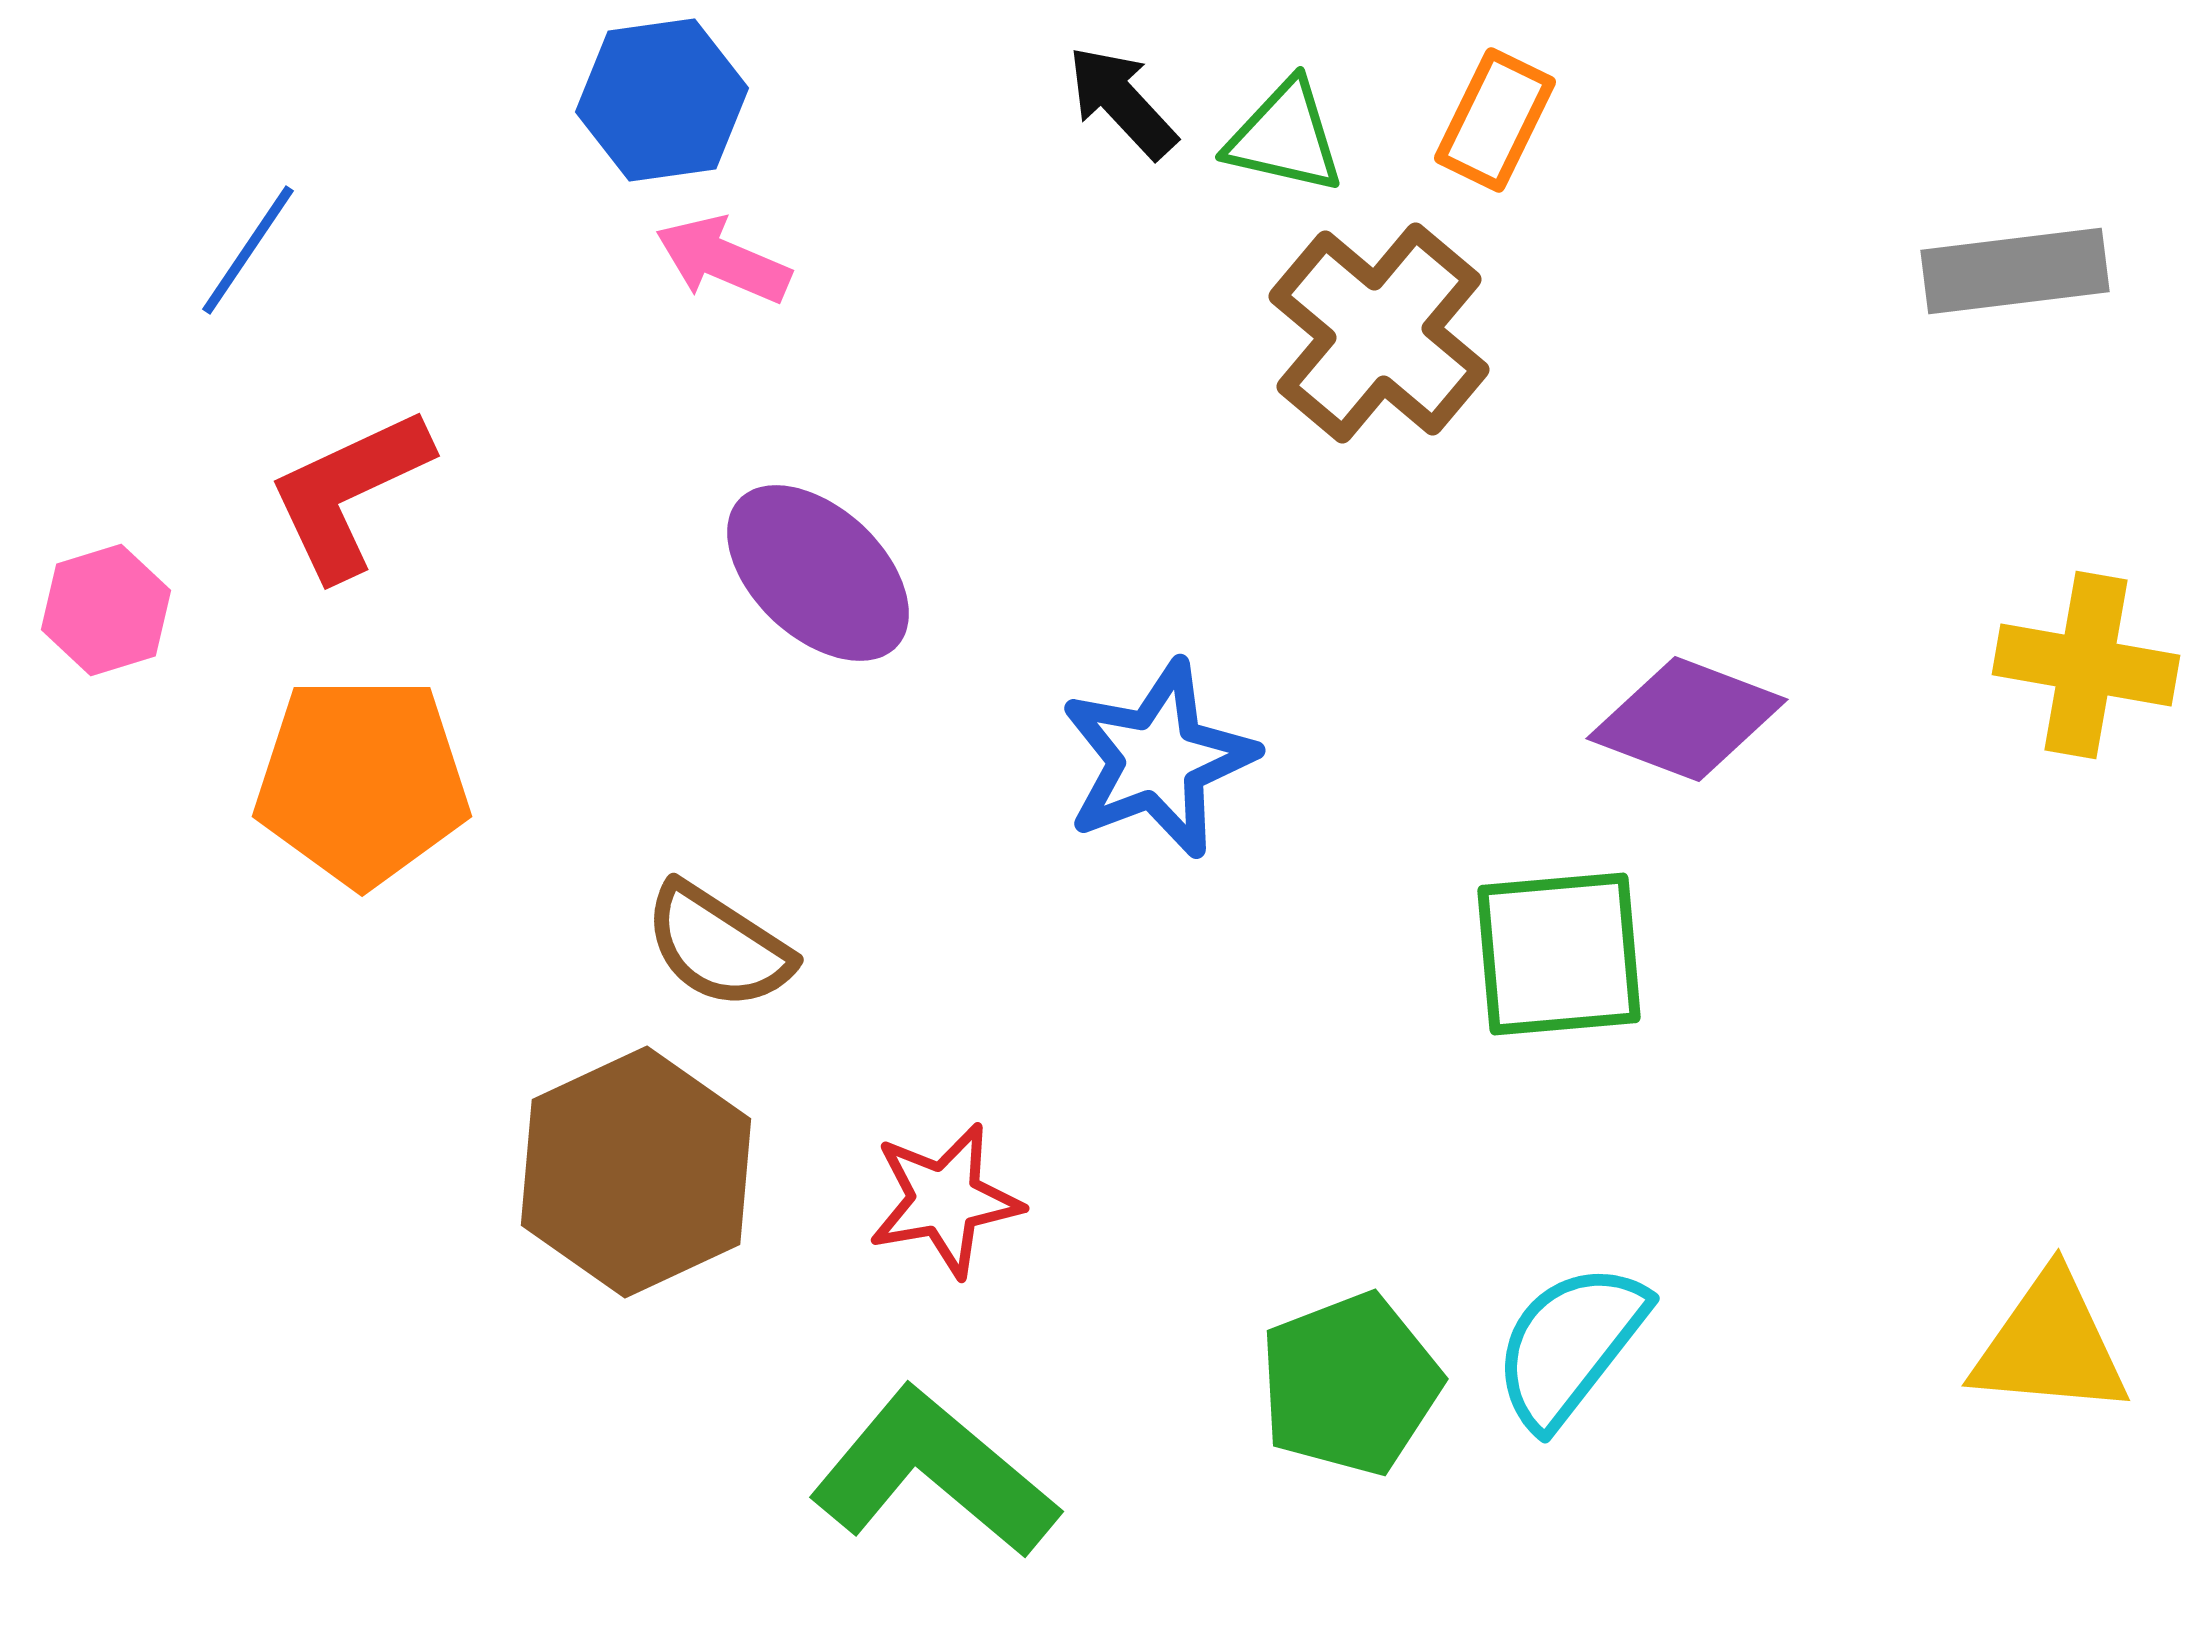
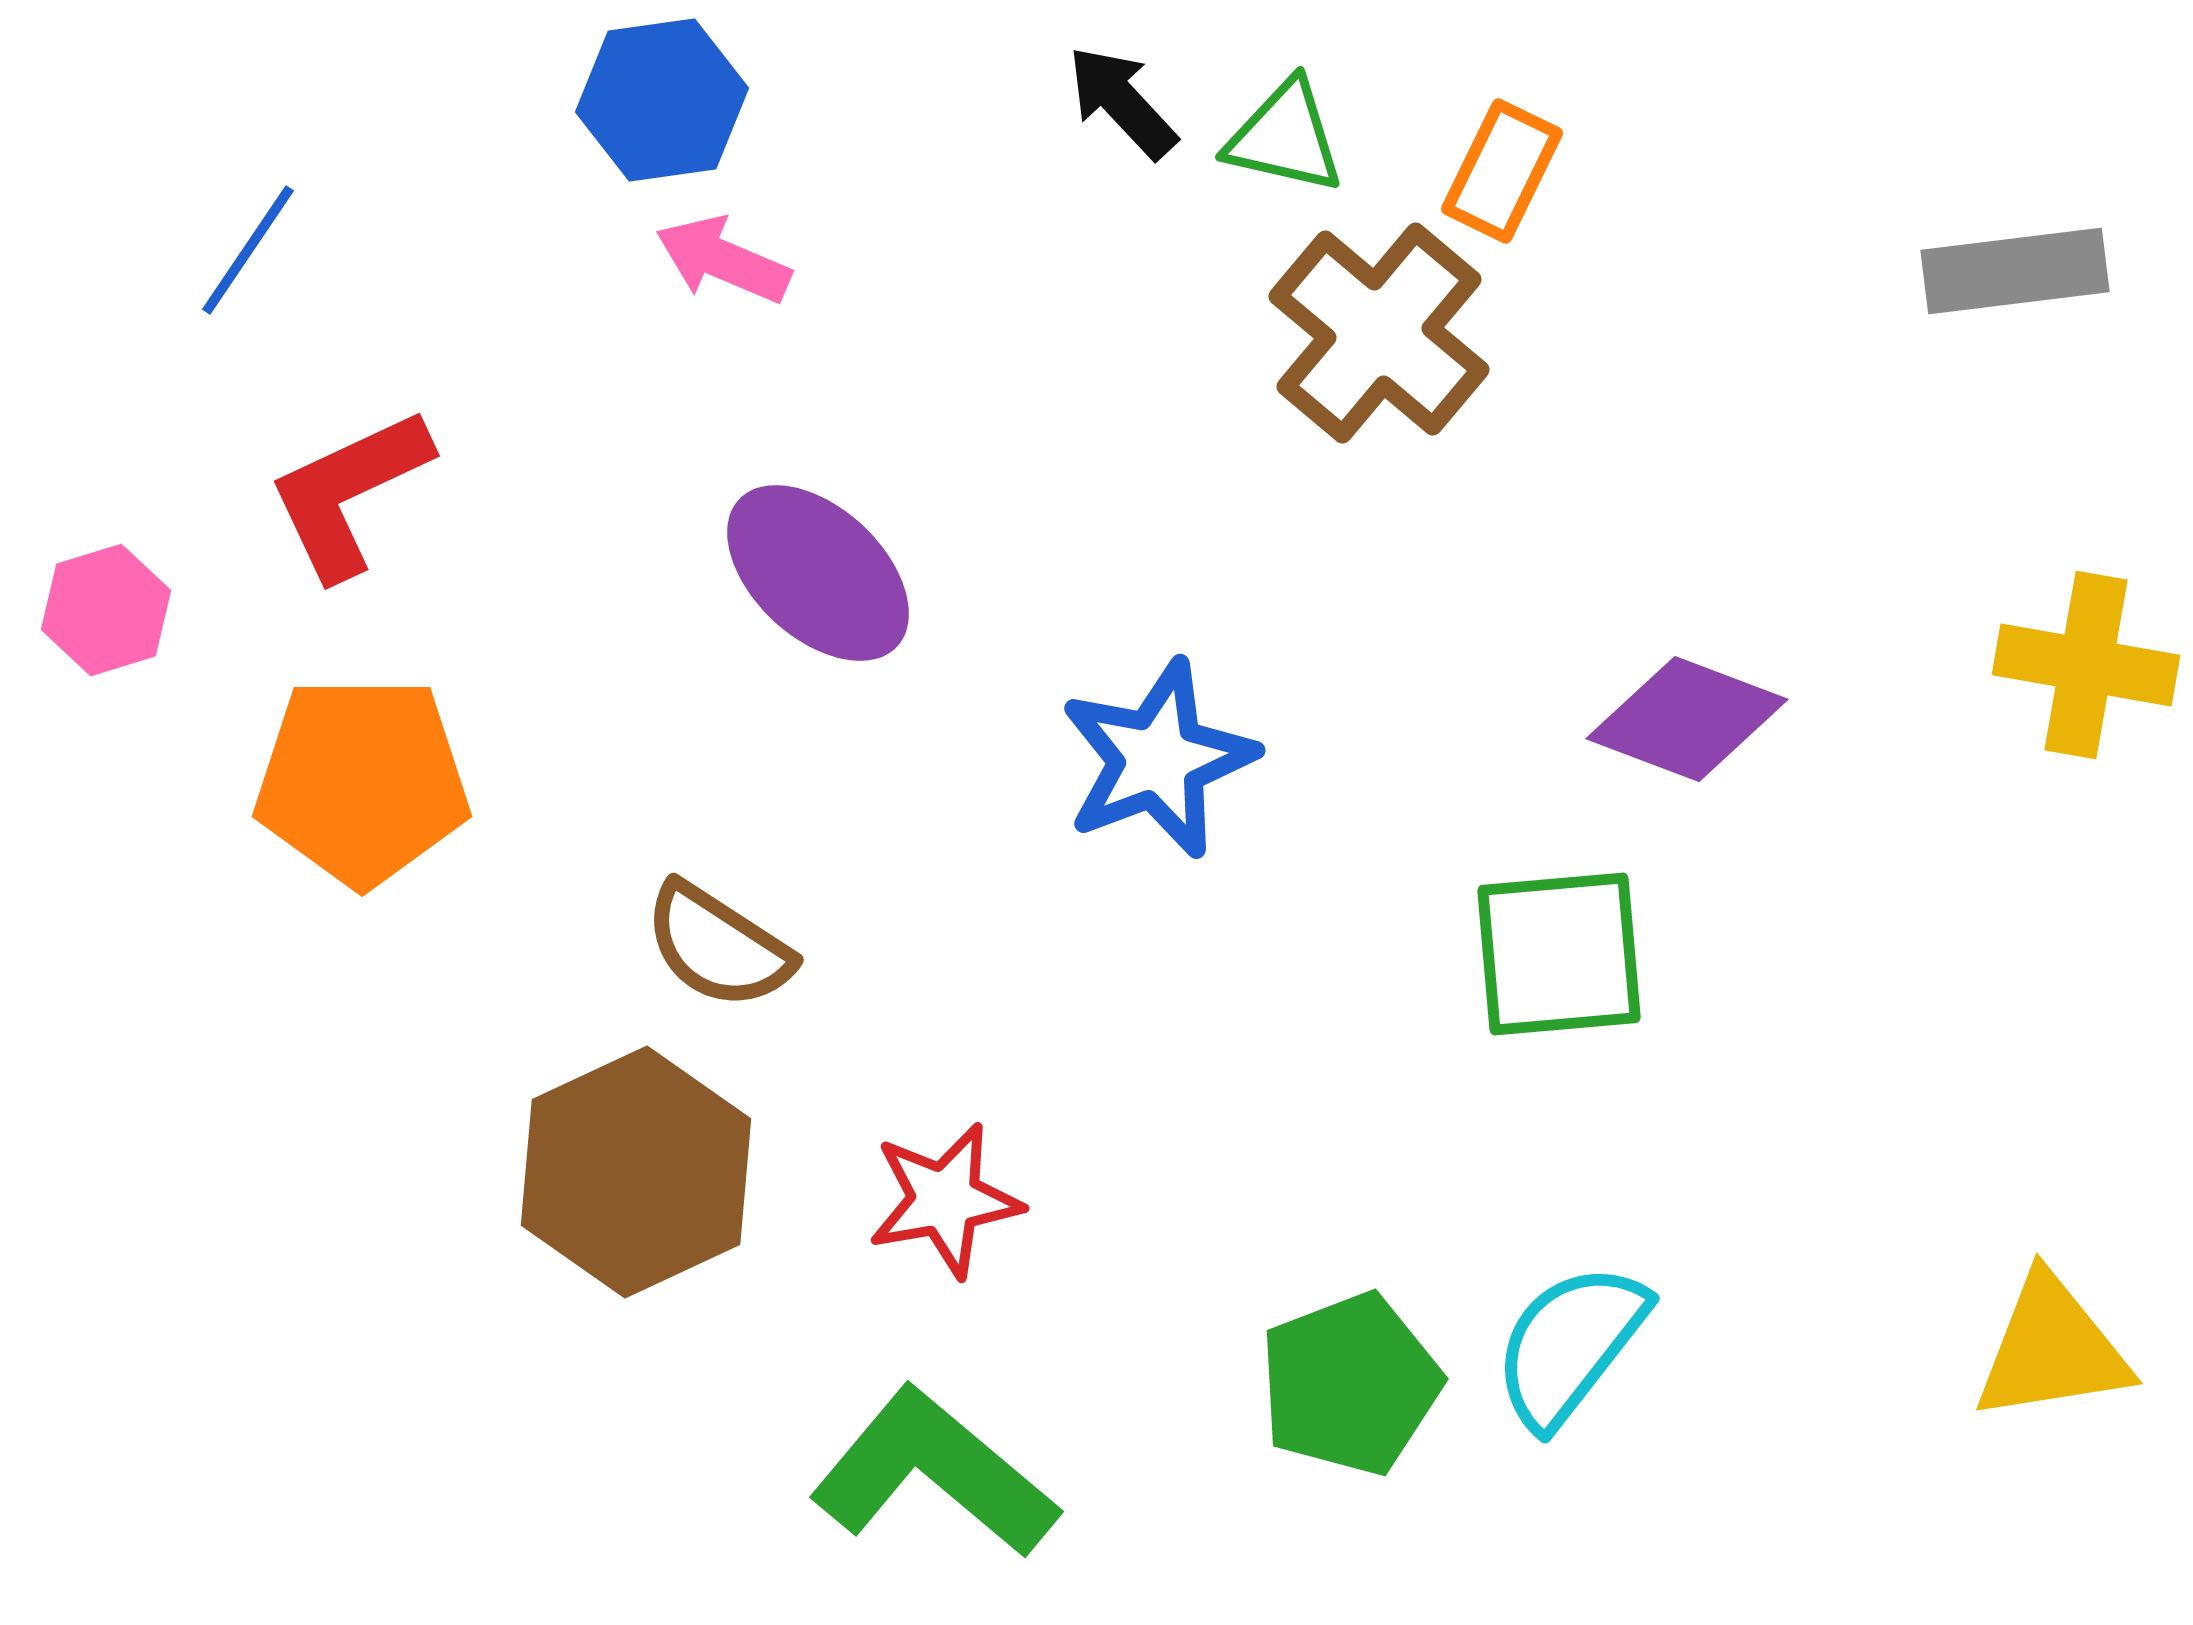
orange rectangle: moved 7 px right, 51 px down
yellow triangle: moved 2 px right, 4 px down; rotated 14 degrees counterclockwise
